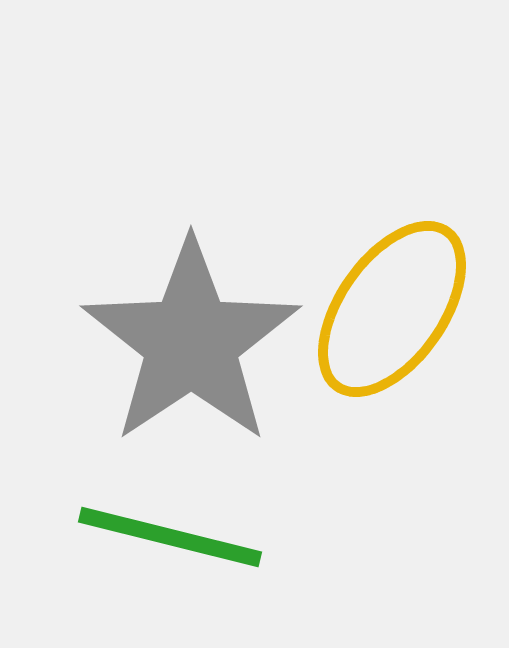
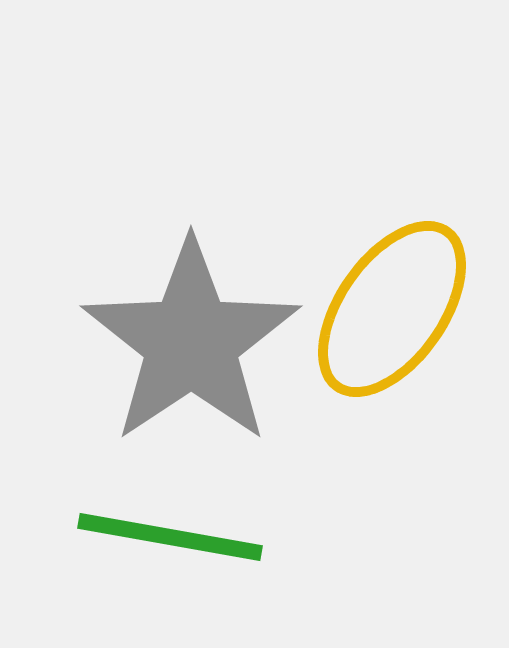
green line: rotated 4 degrees counterclockwise
